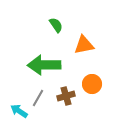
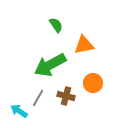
green arrow: moved 6 px right; rotated 28 degrees counterclockwise
orange circle: moved 1 px right, 1 px up
brown cross: rotated 30 degrees clockwise
